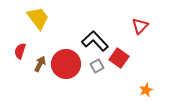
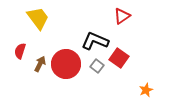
red triangle: moved 18 px left, 10 px up; rotated 12 degrees clockwise
black L-shape: rotated 24 degrees counterclockwise
gray square: rotated 24 degrees counterclockwise
